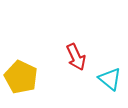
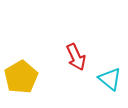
yellow pentagon: rotated 16 degrees clockwise
